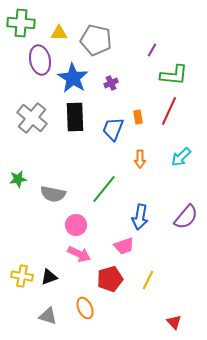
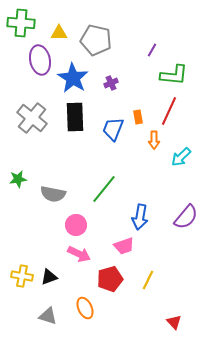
orange arrow: moved 14 px right, 19 px up
